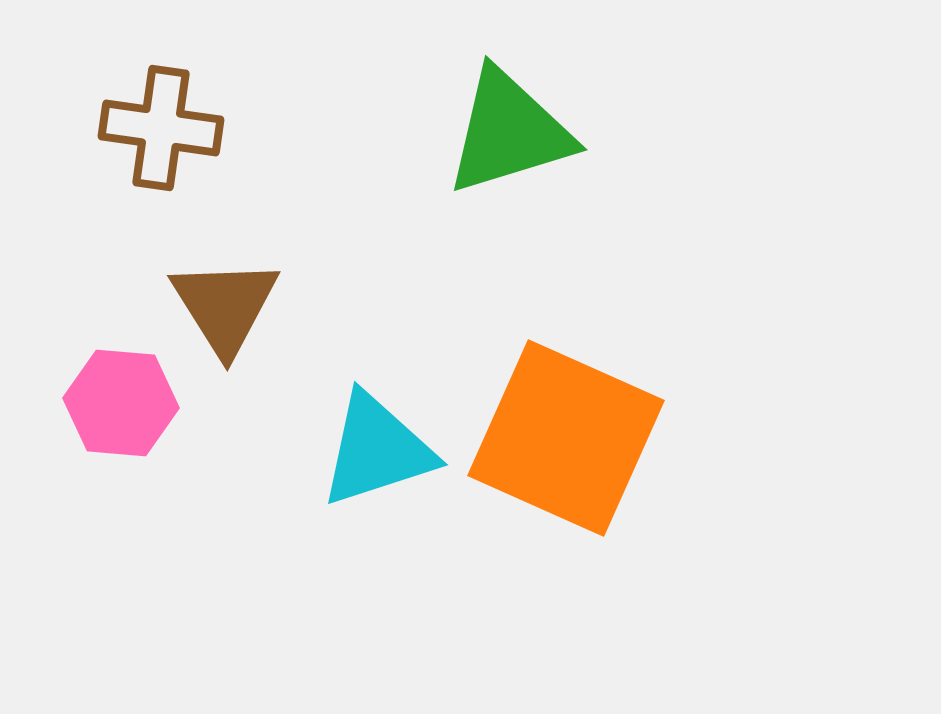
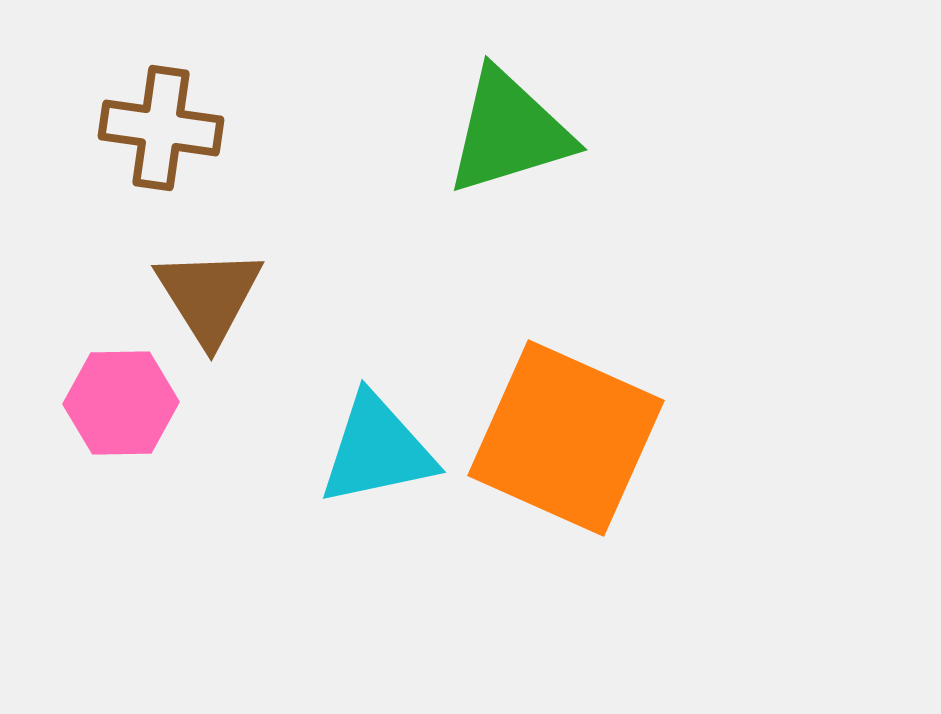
brown triangle: moved 16 px left, 10 px up
pink hexagon: rotated 6 degrees counterclockwise
cyan triangle: rotated 6 degrees clockwise
